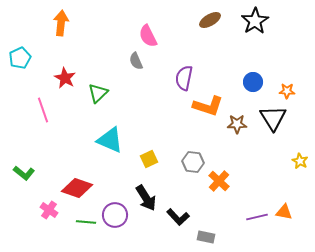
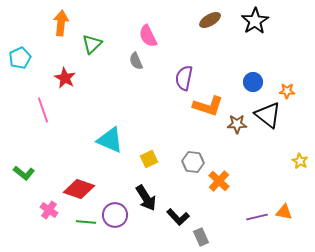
green triangle: moved 6 px left, 49 px up
black triangle: moved 5 px left, 3 px up; rotated 20 degrees counterclockwise
red diamond: moved 2 px right, 1 px down
gray rectangle: moved 5 px left; rotated 54 degrees clockwise
